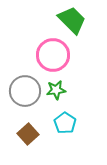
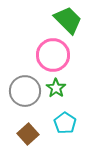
green trapezoid: moved 4 px left
green star: moved 2 px up; rotated 30 degrees counterclockwise
